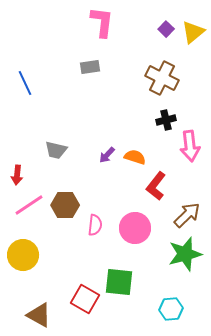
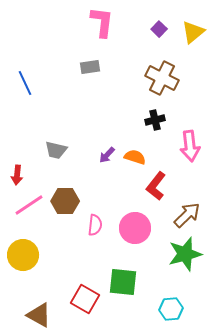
purple square: moved 7 px left
black cross: moved 11 px left
brown hexagon: moved 4 px up
green square: moved 4 px right
